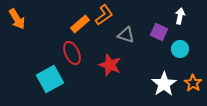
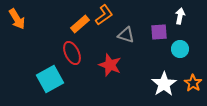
purple square: rotated 30 degrees counterclockwise
